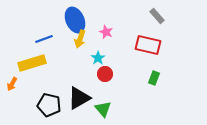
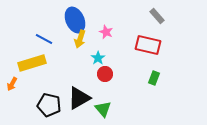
blue line: rotated 48 degrees clockwise
